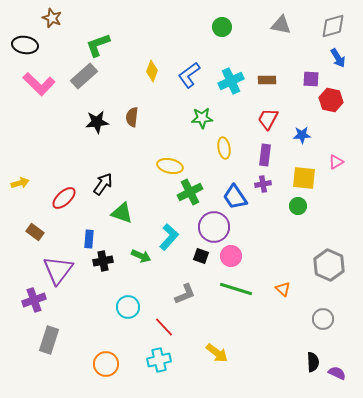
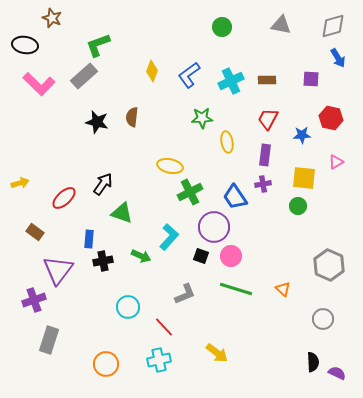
red hexagon at (331, 100): moved 18 px down
black star at (97, 122): rotated 20 degrees clockwise
yellow ellipse at (224, 148): moved 3 px right, 6 px up
